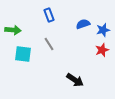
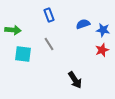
blue star: rotated 24 degrees clockwise
black arrow: rotated 24 degrees clockwise
